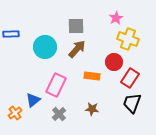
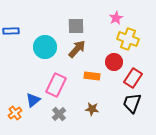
blue rectangle: moved 3 px up
red rectangle: moved 3 px right
